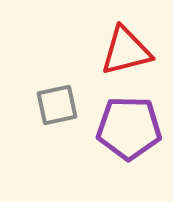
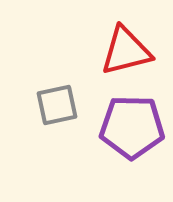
purple pentagon: moved 3 px right, 1 px up
